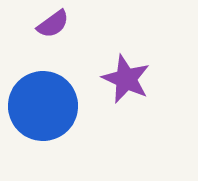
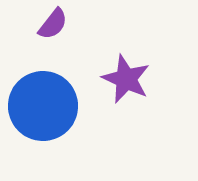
purple semicircle: rotated 16 degrees counterclockwise
